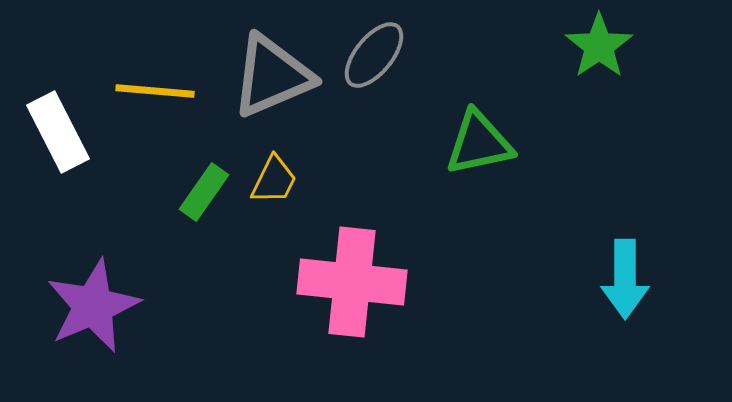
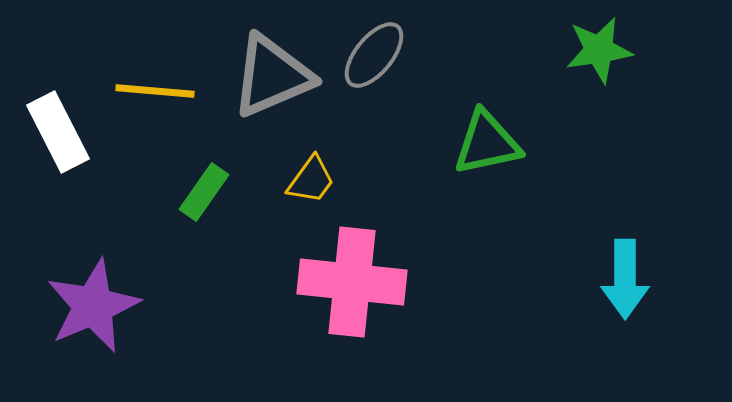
green star: moved 4 px down; rotated 26 degrees clockwise
green triangle: moved 8 px right
yellow trapezoid: moved 37 px right; rotated 10 degrees clockwise
